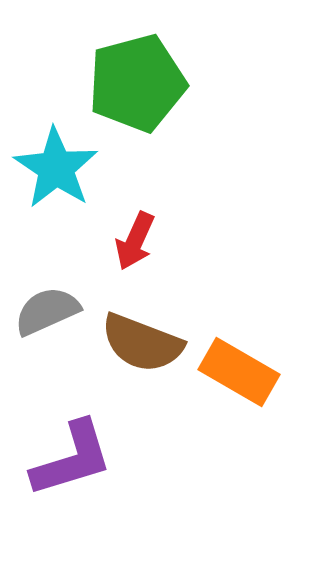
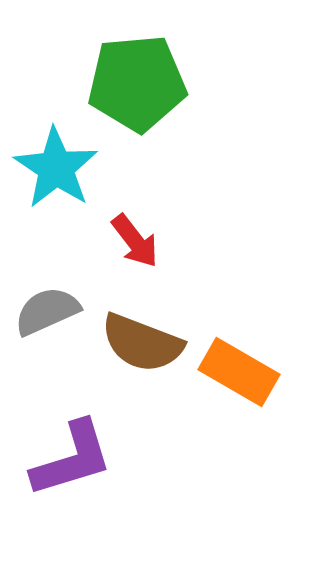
green pentagon: rotated 10 degrees clockwise
red arrow: rotated 62 degrees counterclockwise
